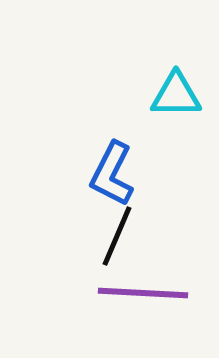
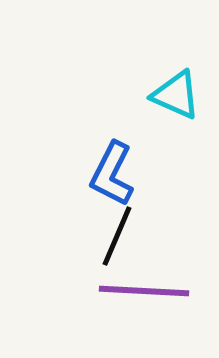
cyan triangle: rotated 24 degrees clockwise
purple line: moved 1 px right, 2 px up
